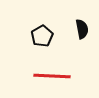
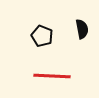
black pentagon: rotated 20 degrees counterclockwise
